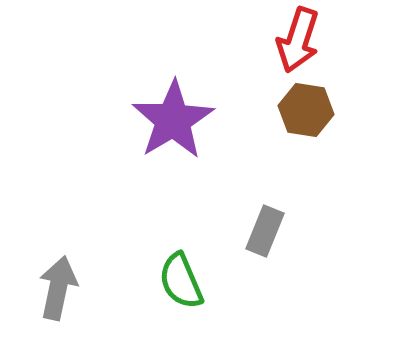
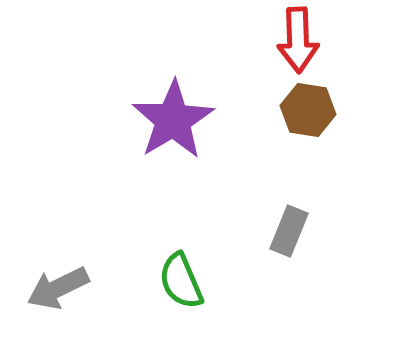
red arrow: rotated 20 degrees counterclockwise
brown hexagon: moved 2 px right
gray rectangle: moved 24 px right
gray arrow: rotated 128 degrees counterclockwise
